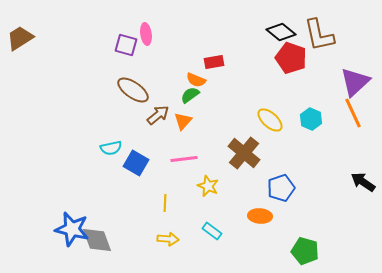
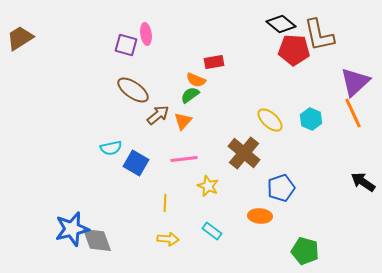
black diamond: moved 8 px up
red pentagon: moved 3 px right, 8 px up; rotated 16 degrees counterclockwise
blue star: rotated 28 degrees counterclockwise
